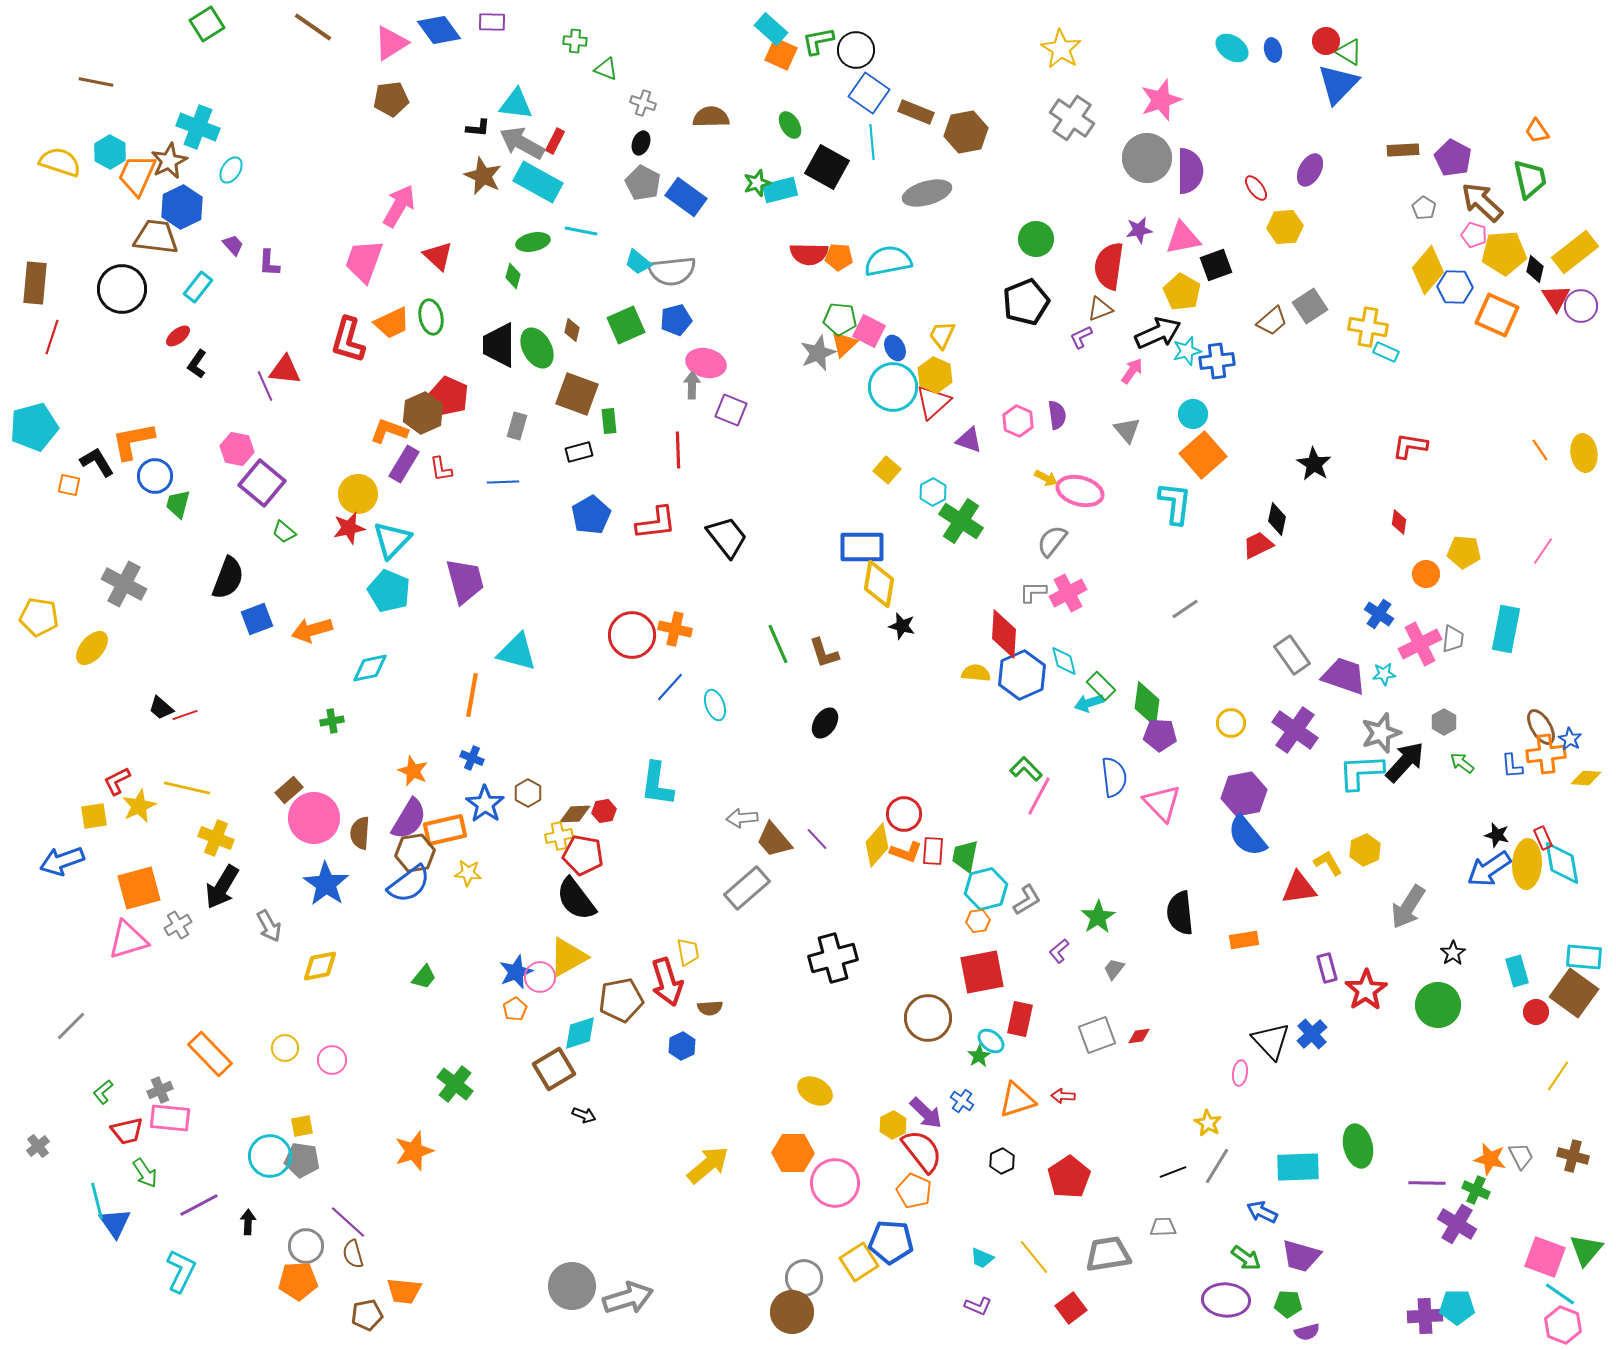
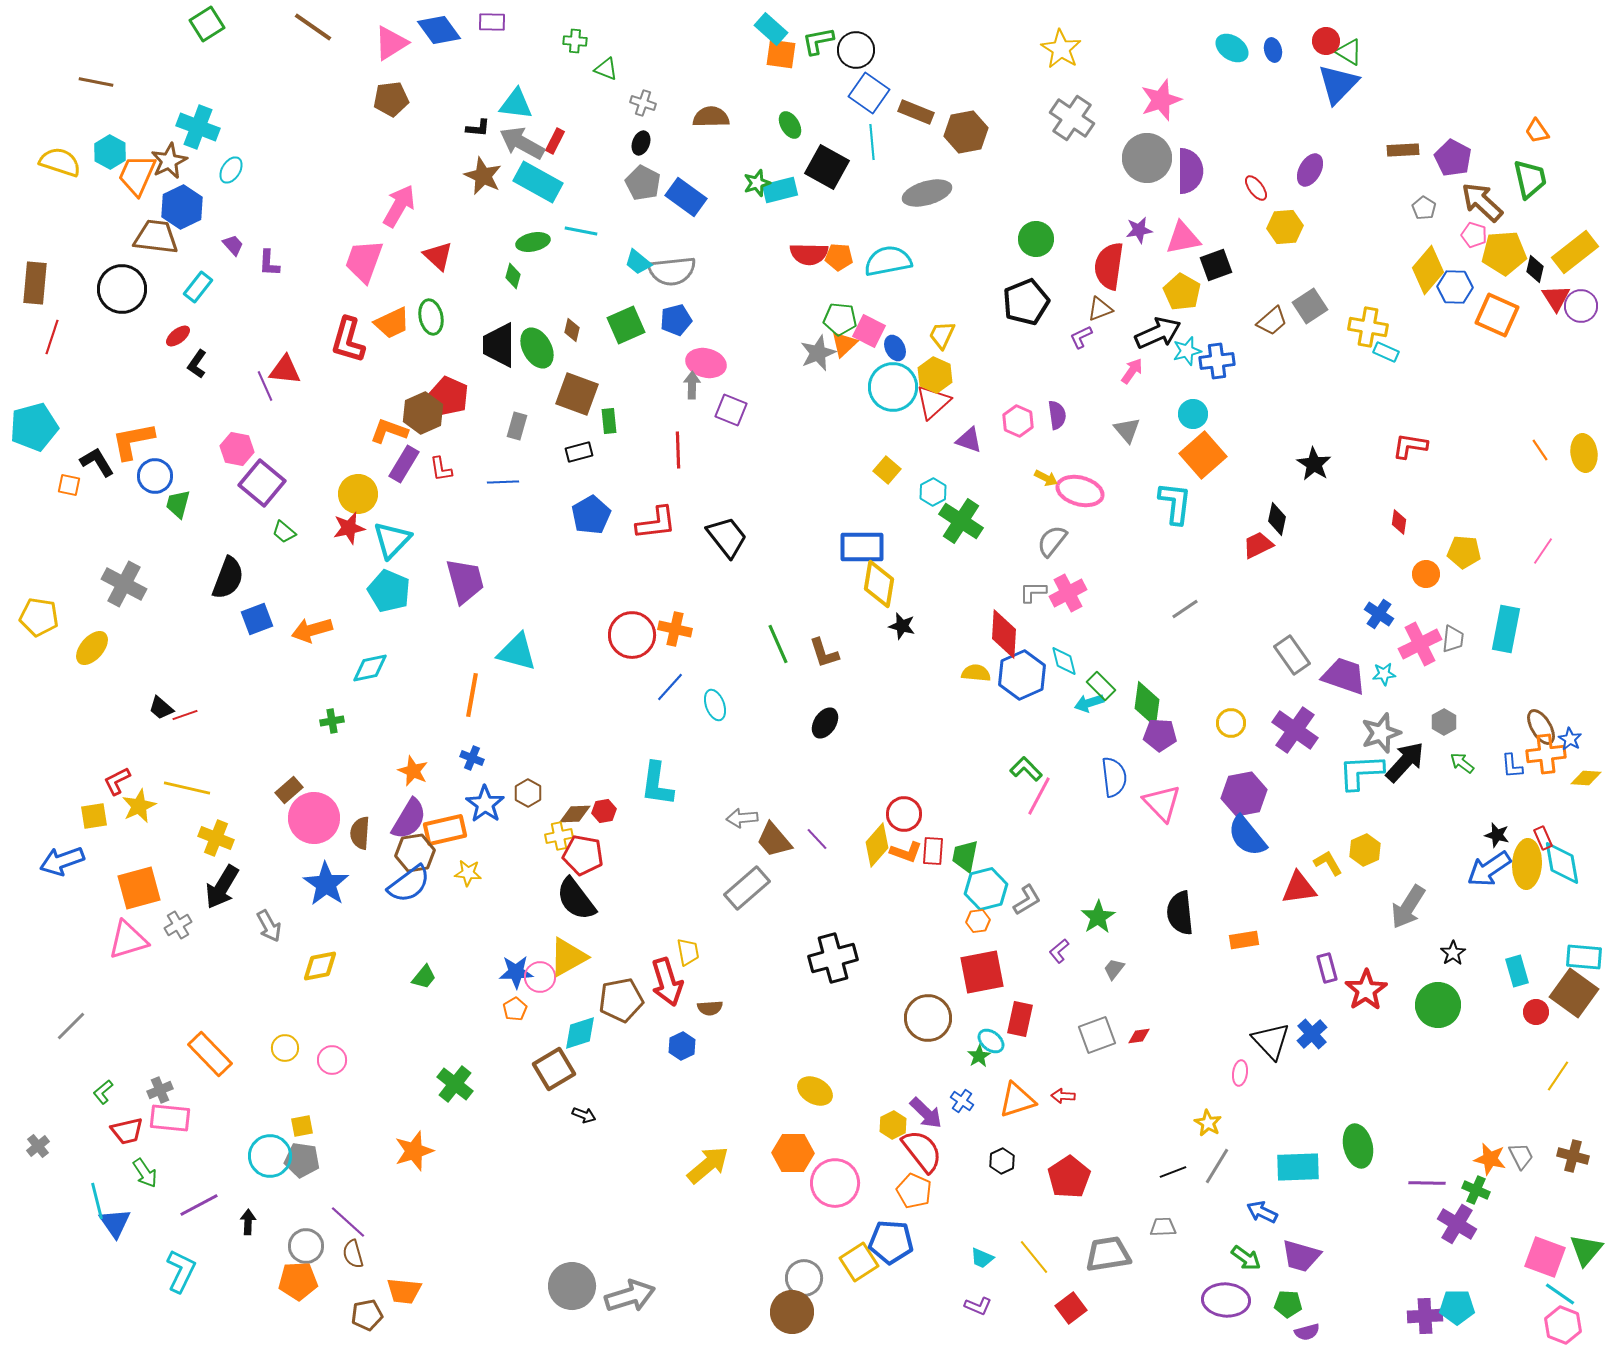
orange square at (781, 54): rotated 16 degrees counterclockwise
blue star at (516, 972): rotated 20 degrees clockwise
gray arrow at (628, 1298): moved 2 px right, 2 px up
